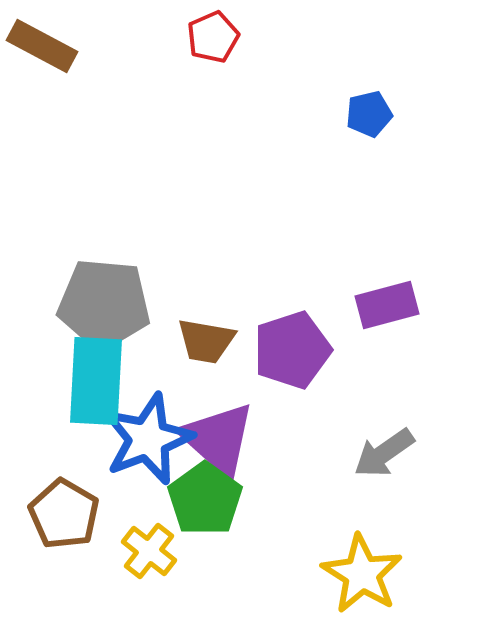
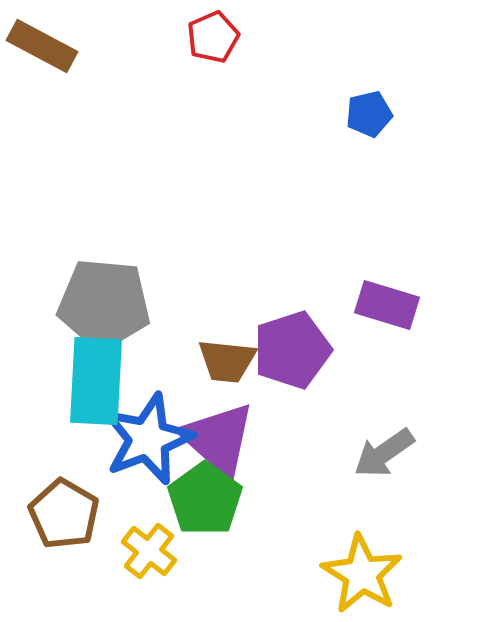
purple rectangle: rotated 32 degrees clockwise
brown trapezoid: moved 21 px right, 20 px down; rotated 4 degrees counterclockwise
